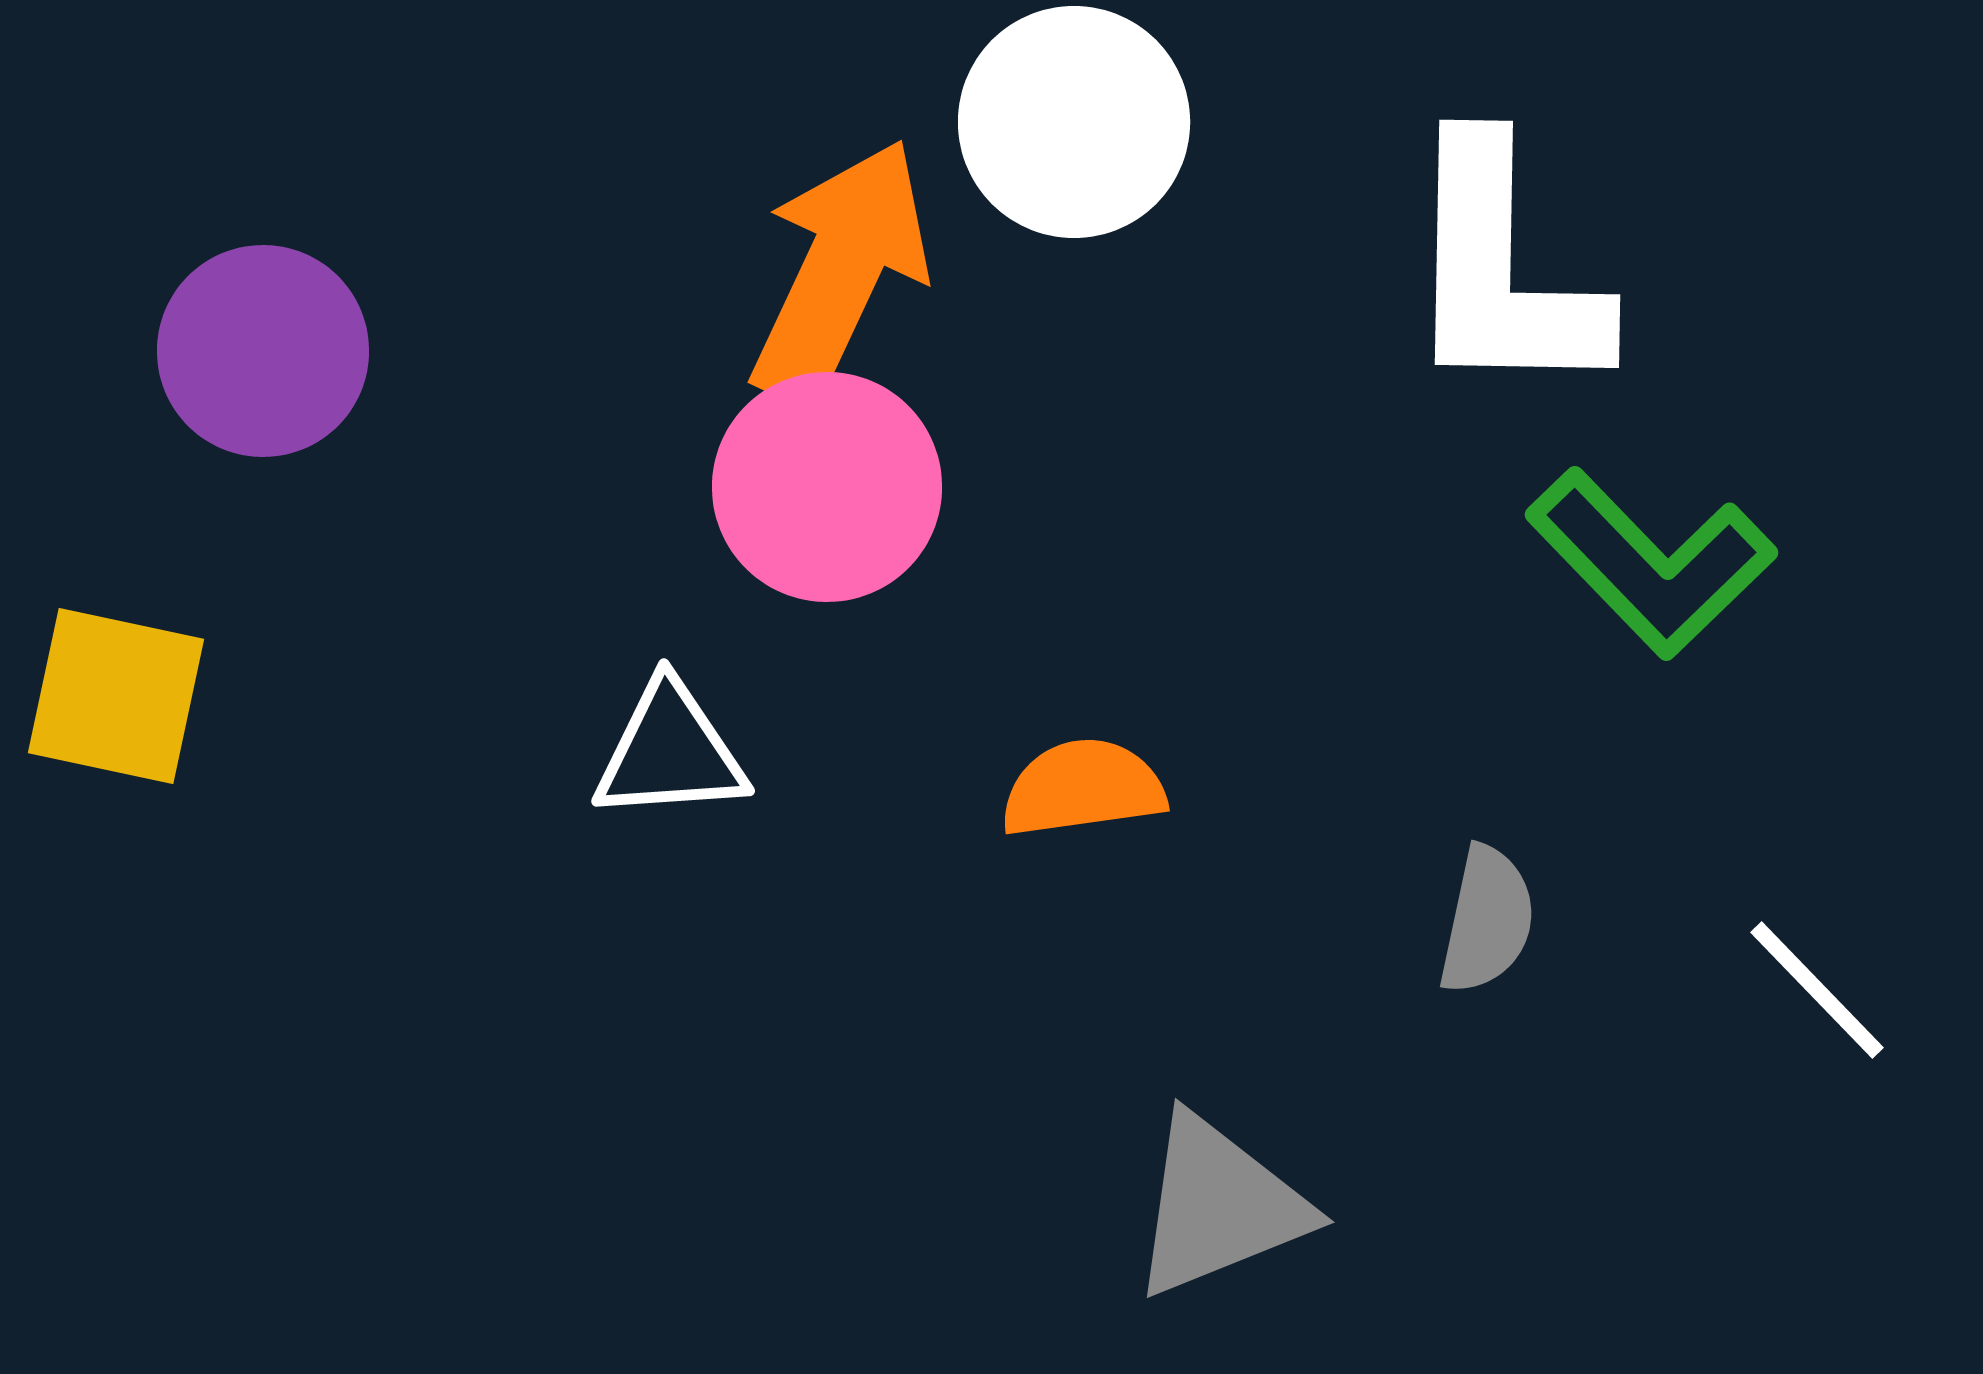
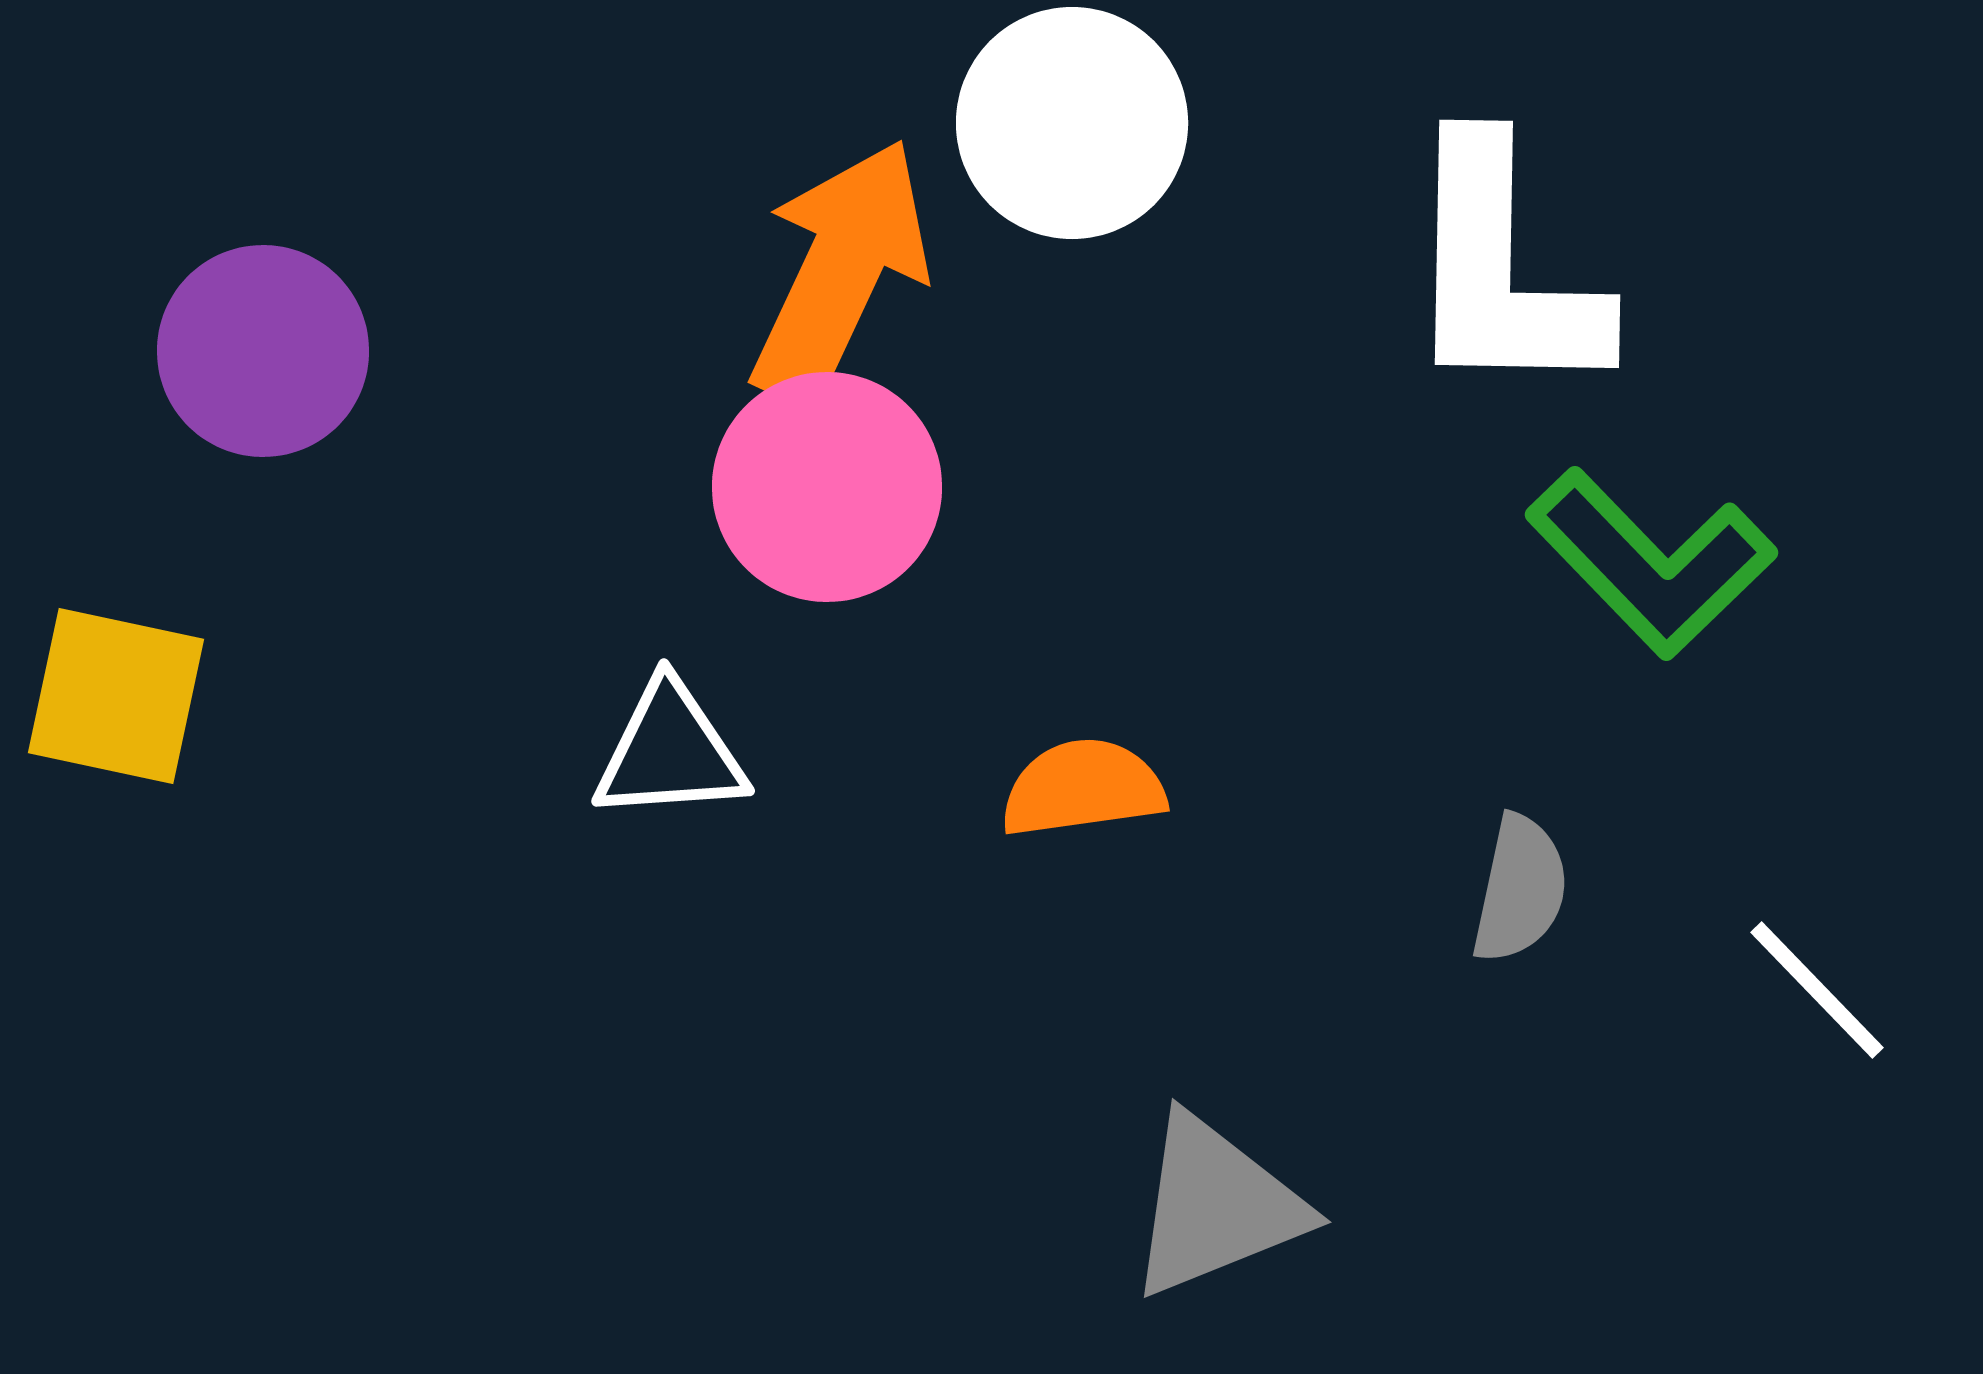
white circle: moved 2 px left, 1 px down
gray semicircle: moved 33 px right, 31 px up
gray triangle: moved 3 px left
